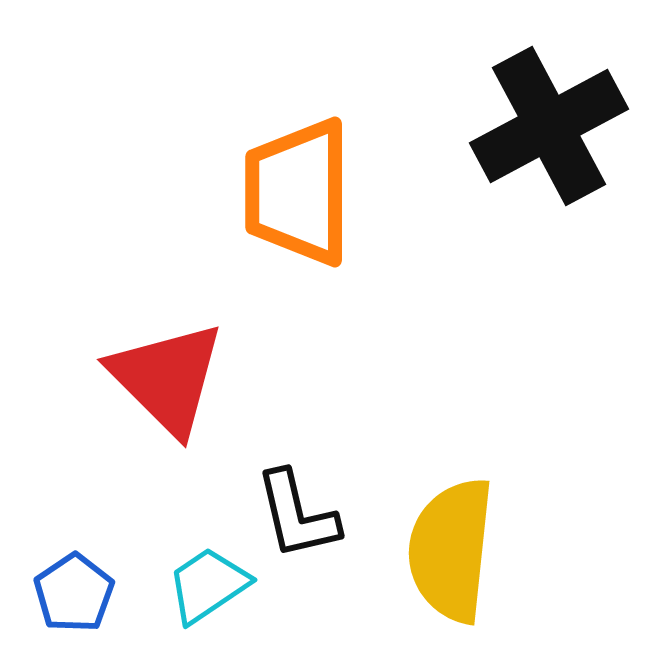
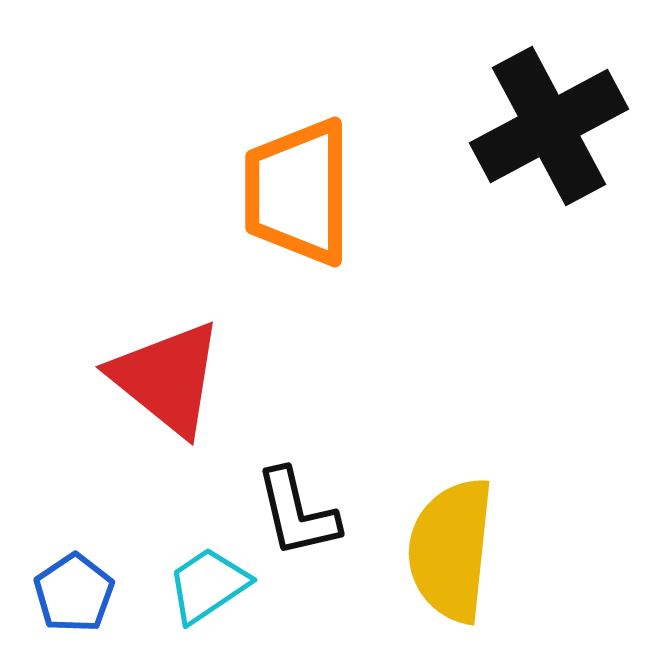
red triangle: rotated 6 degrees counterclockwise
black L-shape: moved 2 px up
